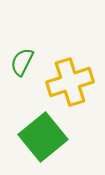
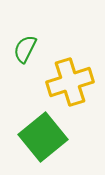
green semicircle: moved 3 px right, 13 px up
